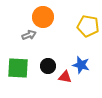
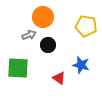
yellow pentagon: moved 2 px left
black circle: moved 21 px up
red triangle: moved 6 px left, 1 px down; rotated 24 degrees clockwise
